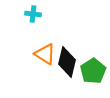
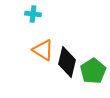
orange triangle: moved 2 px left, 4 px up
